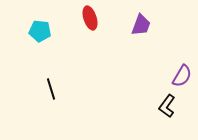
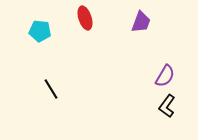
red ellipse: moved 5 px left
purple trapezoid: moved 3 px up
purple semicircle: moved 17 px left
black line: rotated 15 degrees counterclockwise
